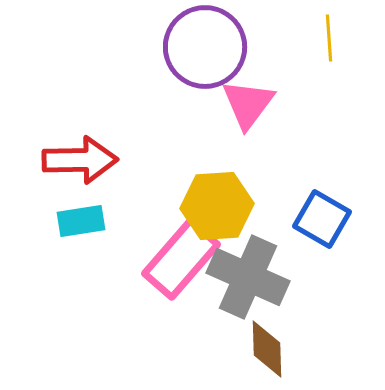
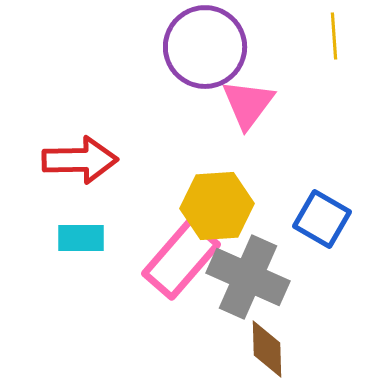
yellow line: moved 5 px right, 2 px up
cyan rectangle: moved 17 px down; rotated 9 degrees clockwise
